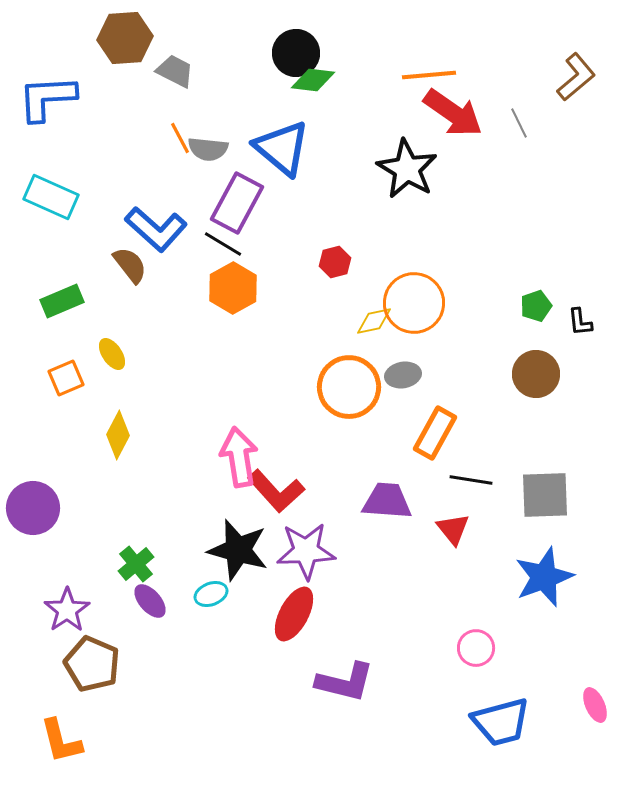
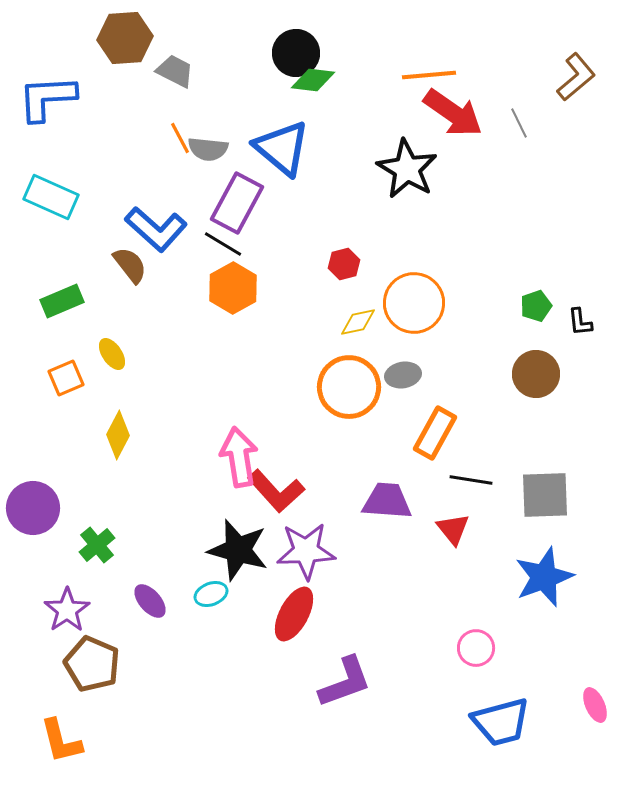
red hexagon at (335, 262): moved 9 px right, 2 px down
yellow diamond at (374, 321): moved 16 px left, 1 px down
green cross at (136, 564): moved 39 px left, 19 px up
purple L-shape at (345, 682): rotated 34 degrees counterclockwise
